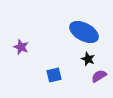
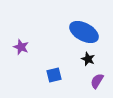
purple semicircle: moved 2 px left, 5 px down; rotated 28 degrees counterclockwise
